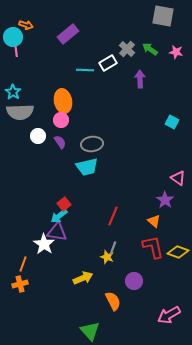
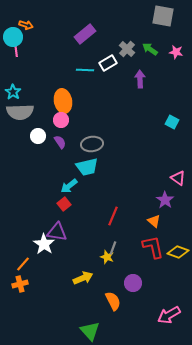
purple rectangle: moved 17 px right
cyan arrow: moved 10 px right, 30 px up
orange line: rotated 21 degrees clockwise
purple circle: moved 1 px left, 2 px down
